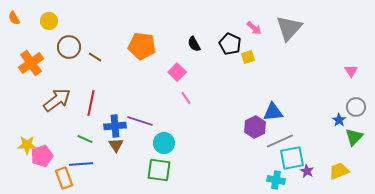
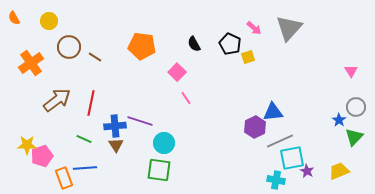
green line: moved 1 px left
blue line: moved 4 px right, 4 px down
